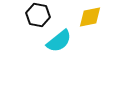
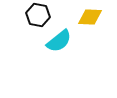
yellow diamond: rotated 15 degrees clockwise
